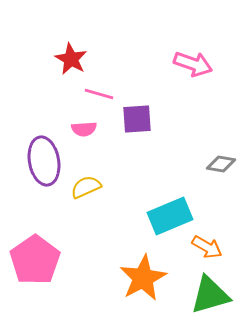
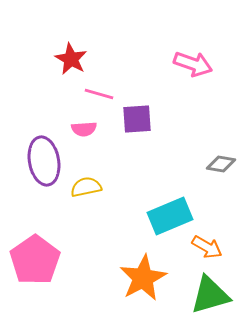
yellow semicircle: rotated 12 degrees clockwise
